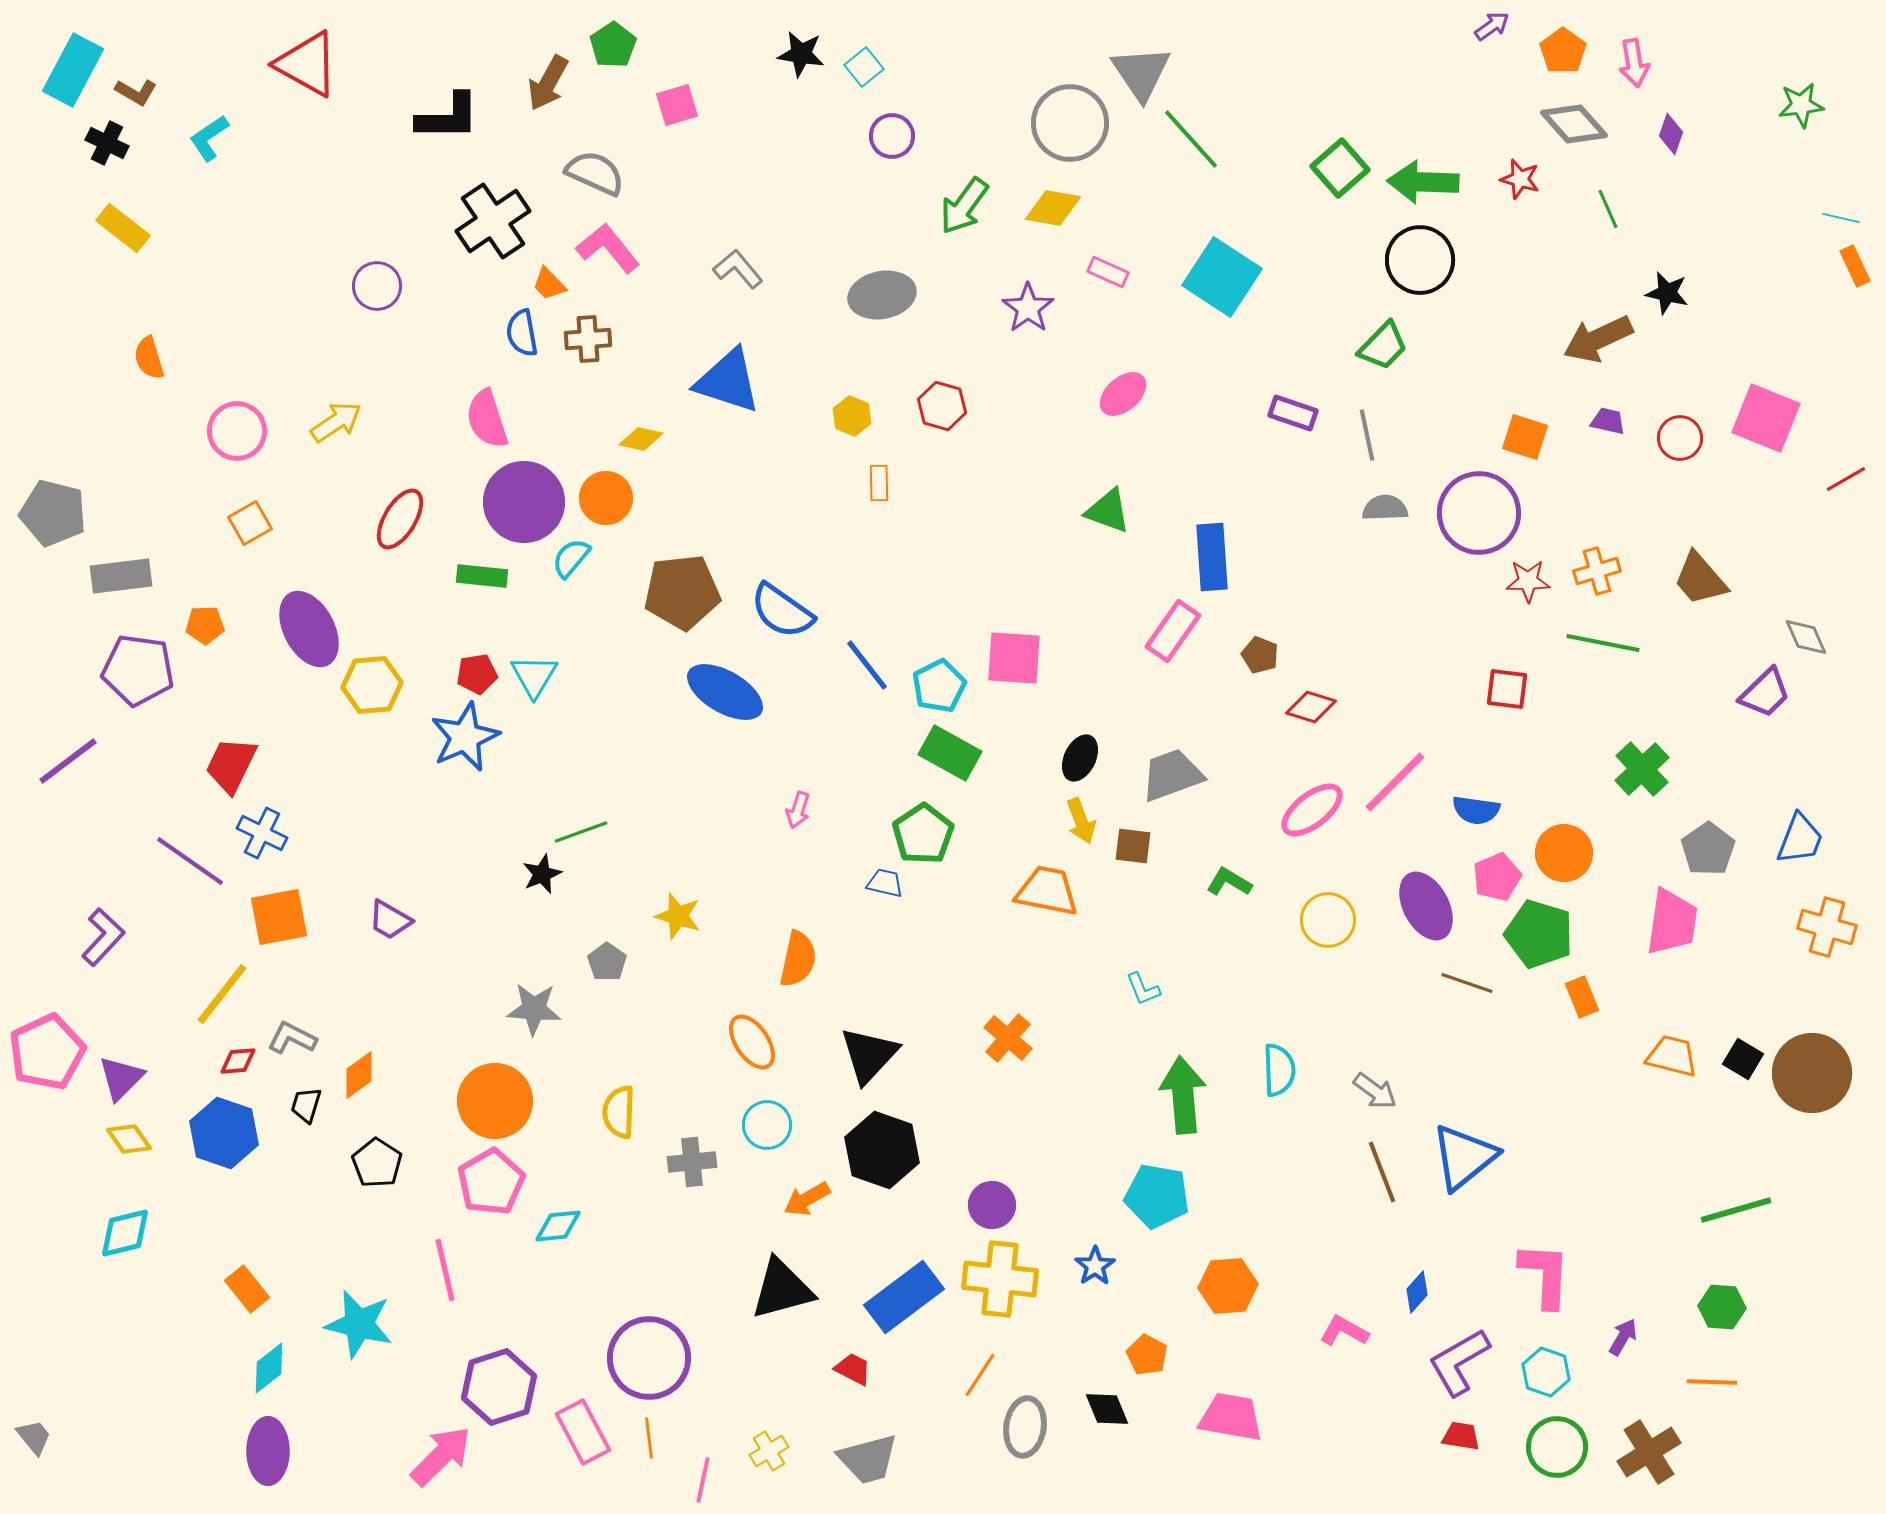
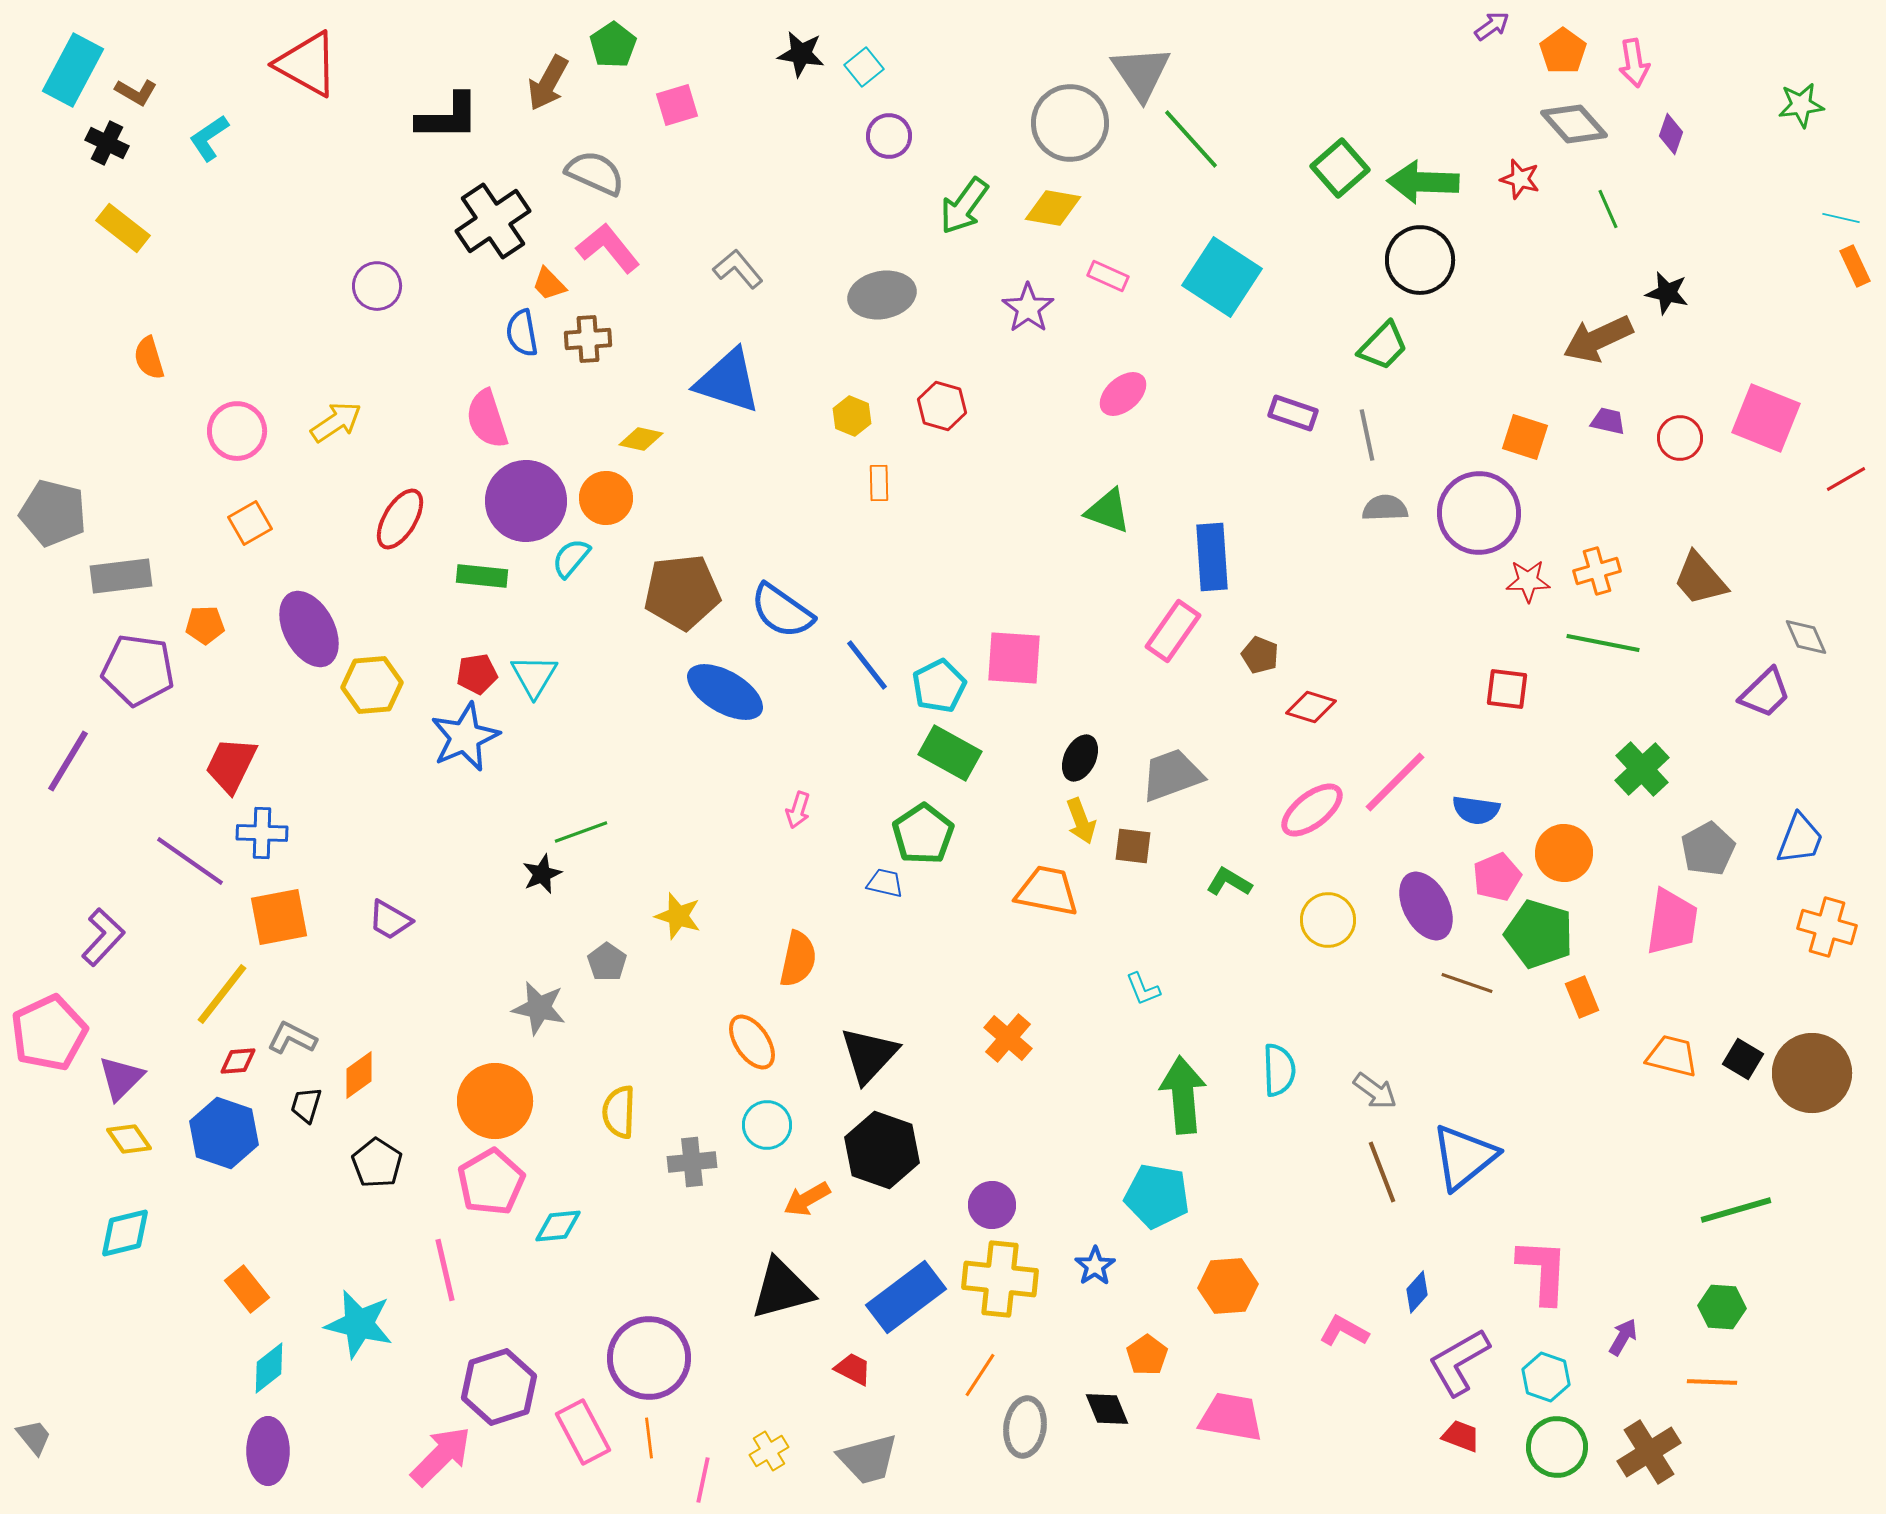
purple circle at (892, 136): moved 3 px left
pink rectangle at (1108, 272): moved 4 px down
purple circle at (524, 502): moved 2 px right, 1 px up
purple line at (68, 761): rotated 22 degrees counterclockwise
blue cross at (262, 833): rotated 24 degrees counterclockwise
gray pentagon at (1708, 849): rotated 6 degrees clockwise
gray star at (534, 1009): moved 5 px right, 1 px up; rotated 8 degrees clockwise
pink pentagon at (47, 1052): moved 2 px right, 19 px up
pink L-shape at (1545, 1275): moved 2 px left, 4 px up
blue rectangle at (904, 1297): moved 2 px right
orange pentagon at (1147, 1355): rotated 9 degrees clockwise
cyan hexagon at (1546, 1372): moved 5 px down
red trapezoid at (1461, 1436): rotated 12 degrees clockwise
